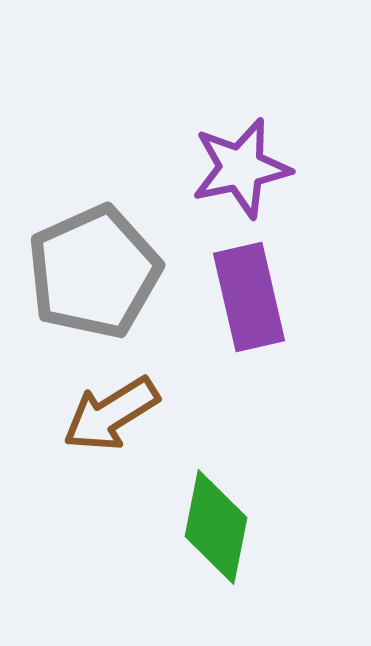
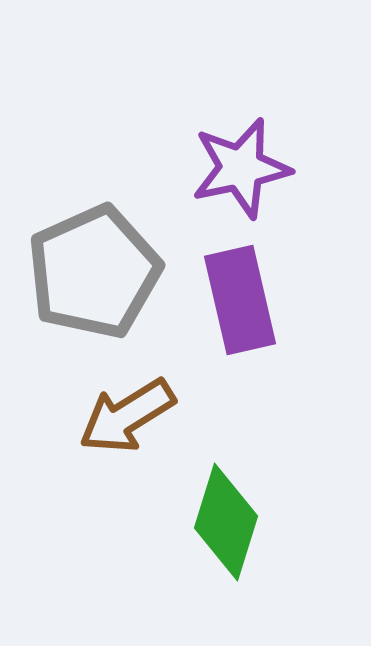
purple rectangle: moved 9 px left, 3 px down
brown arrow: moved 16 px right, 2 px down
green diamond: moved 10 px right, 5 px up; rotated 6 degrees clockwise
